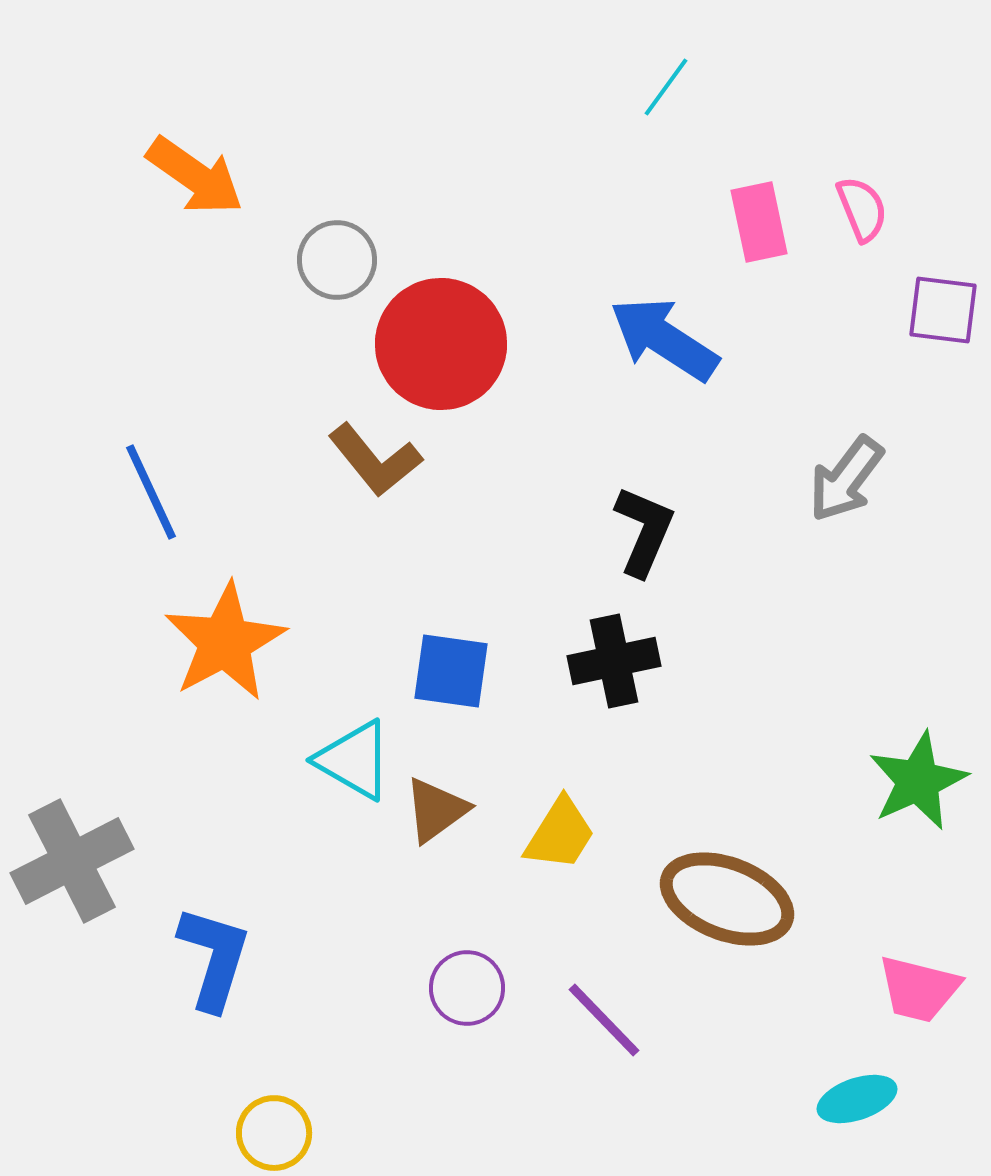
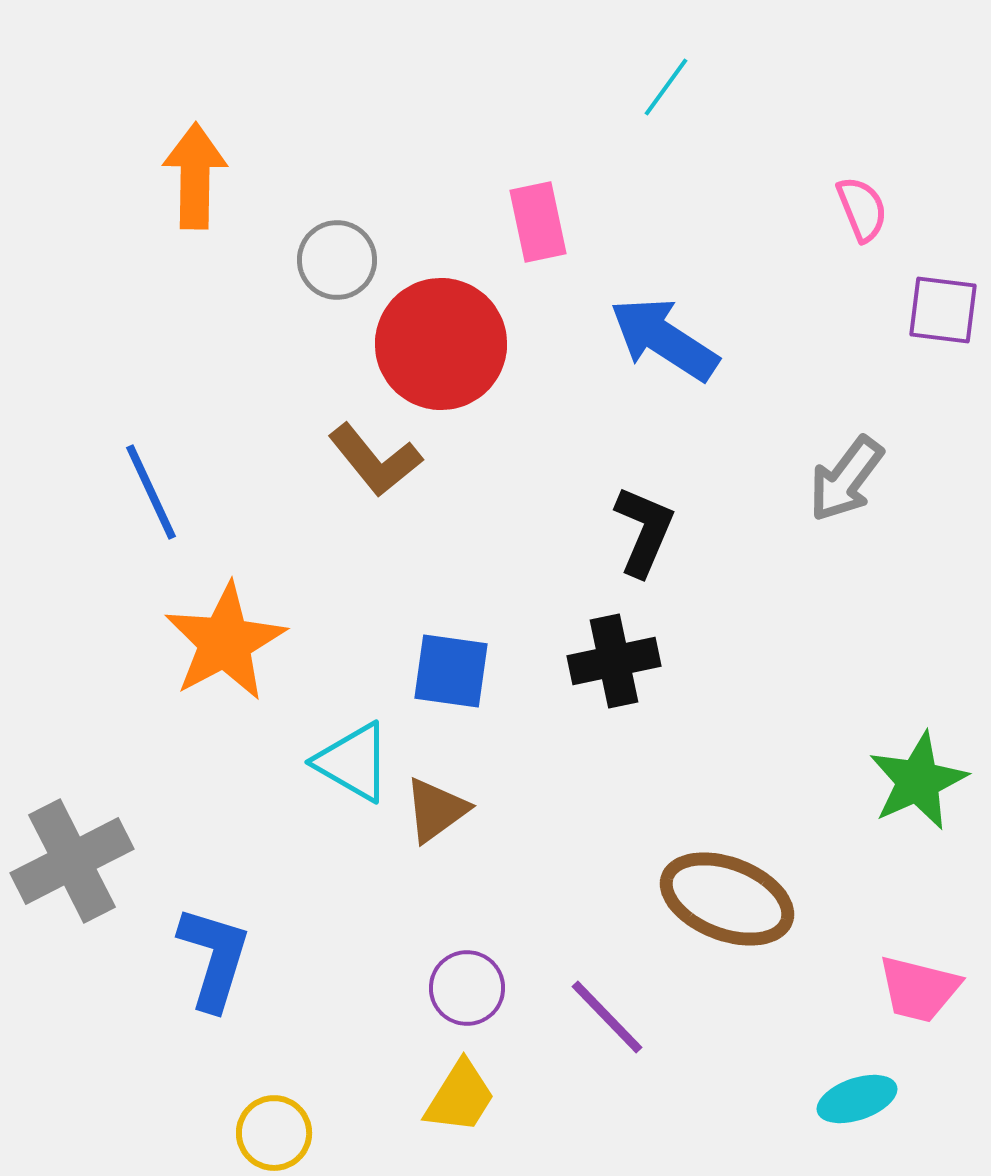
orange arrow: rotated 124 degrees counterclockwise
pink rectangle: moved 221 px left
cyan triangle: moved 1 px left, 2 px down
yellow trapezoid: moved 100 px left, 263 px down
purple line: moved 3 px right, 3 px up
